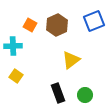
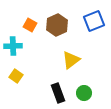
green circle: moved 1 px left, 2 px up
